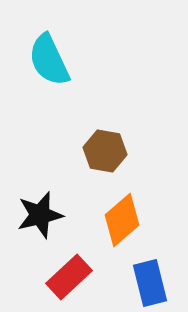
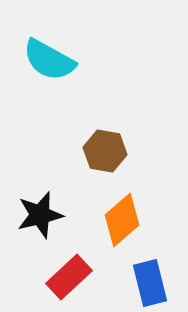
cyan semicircle: rotated 36 degrees counterclockwise
